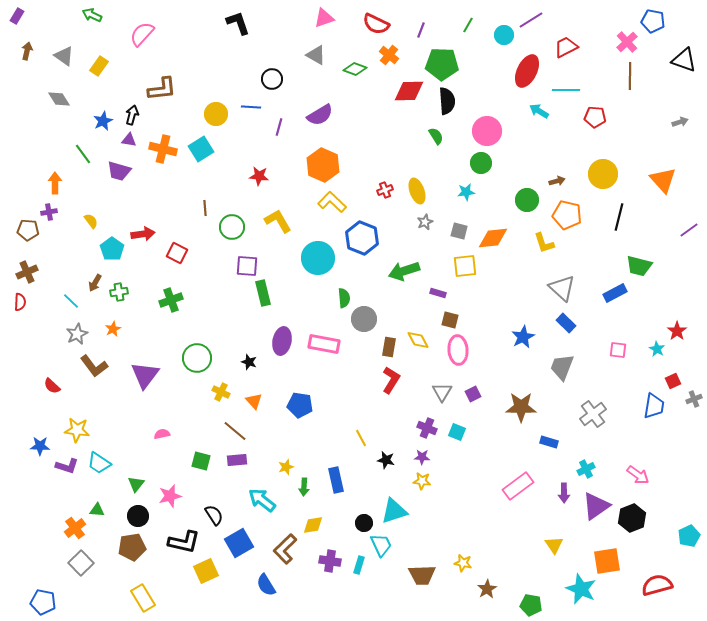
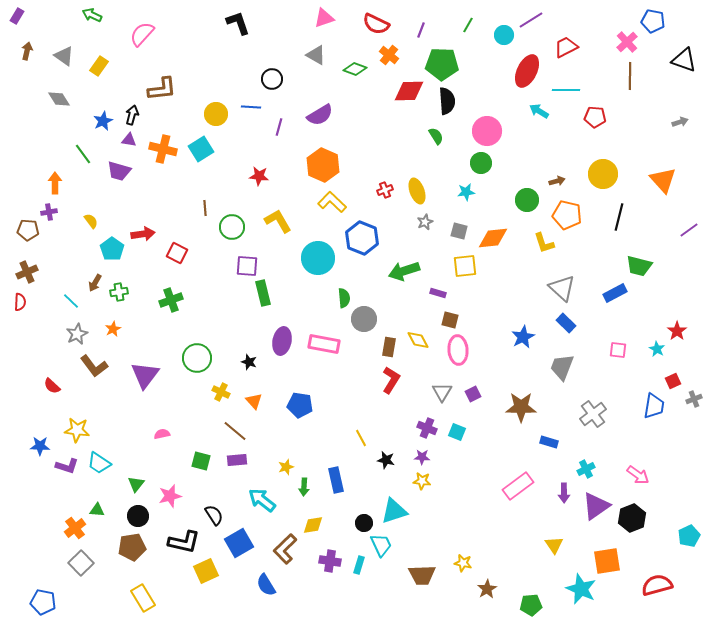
green pentagon at (531, 605): rotated 15 degrees counterclockwise
